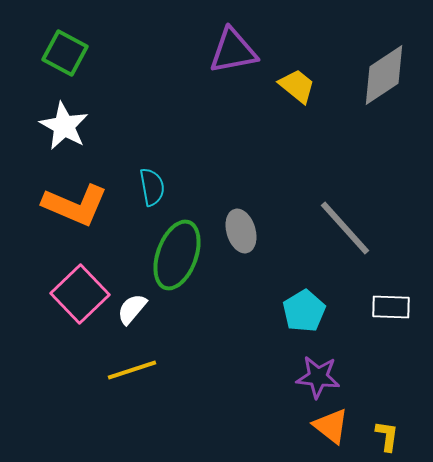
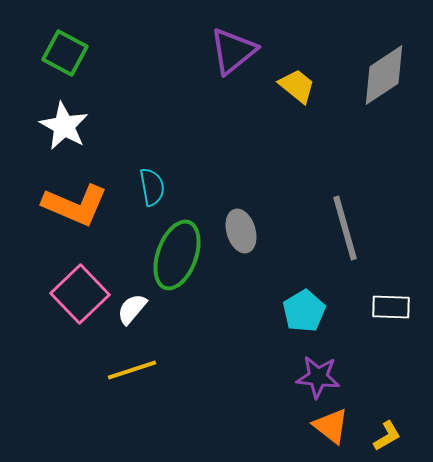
purple triangle: rotated 28 degrees counterclockwise
gray line: rotated 26 degrees clockwise
yellow L-shape: rotated 52 degrees clockwise
